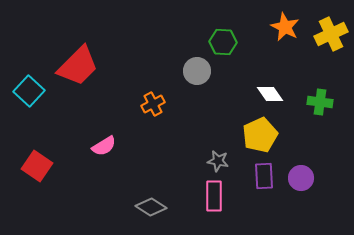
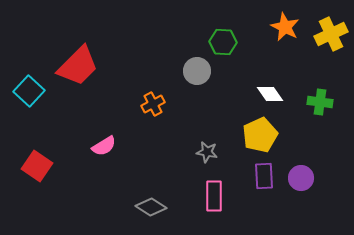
gray star: moved 11 px left, 9 px up
